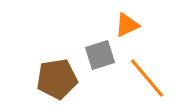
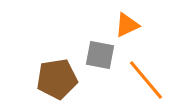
gray square: rotated 28 degrees clockwise
orange line: moved 1 px left, 2 px down
